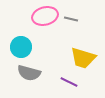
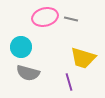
pink ellipse: moved 1 px down
gray semicircle: moved 1 px left
purple line: rotated 48 degrees clockwise
